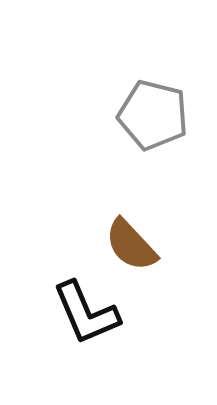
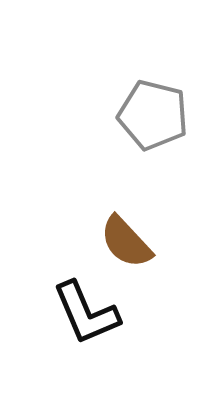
brown semicircle: moved 5 px left, 3 px up
